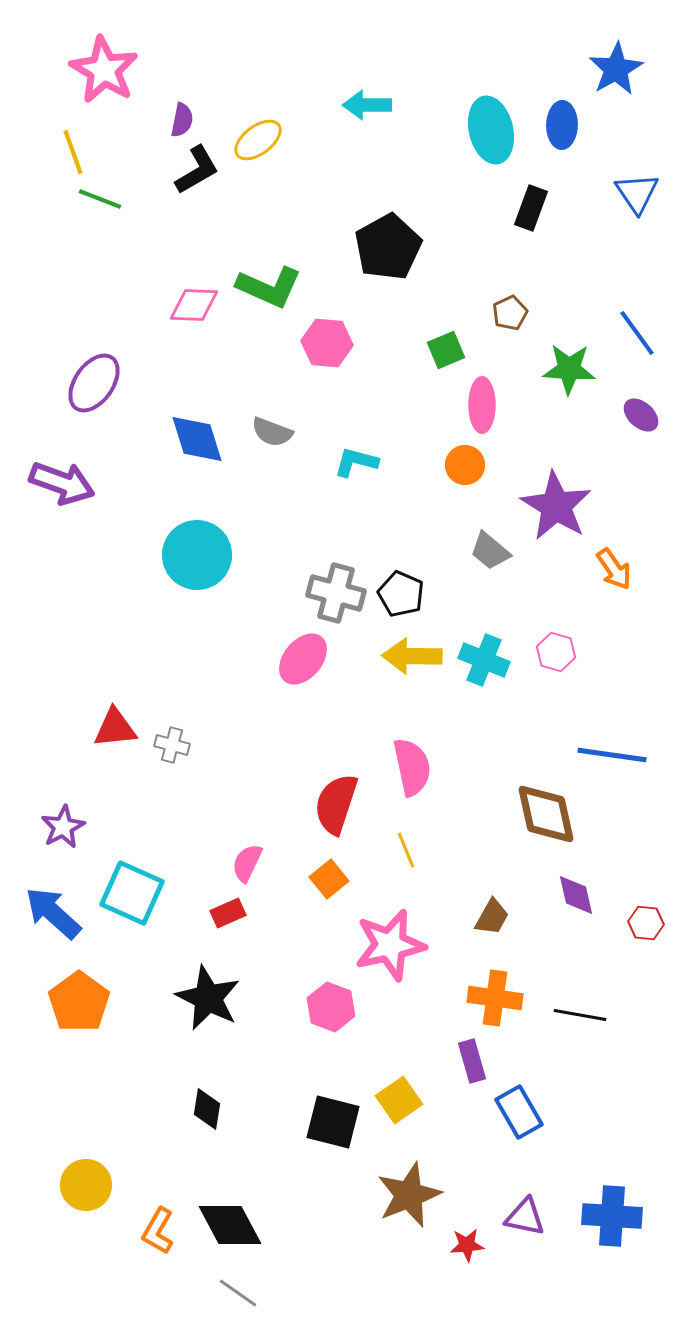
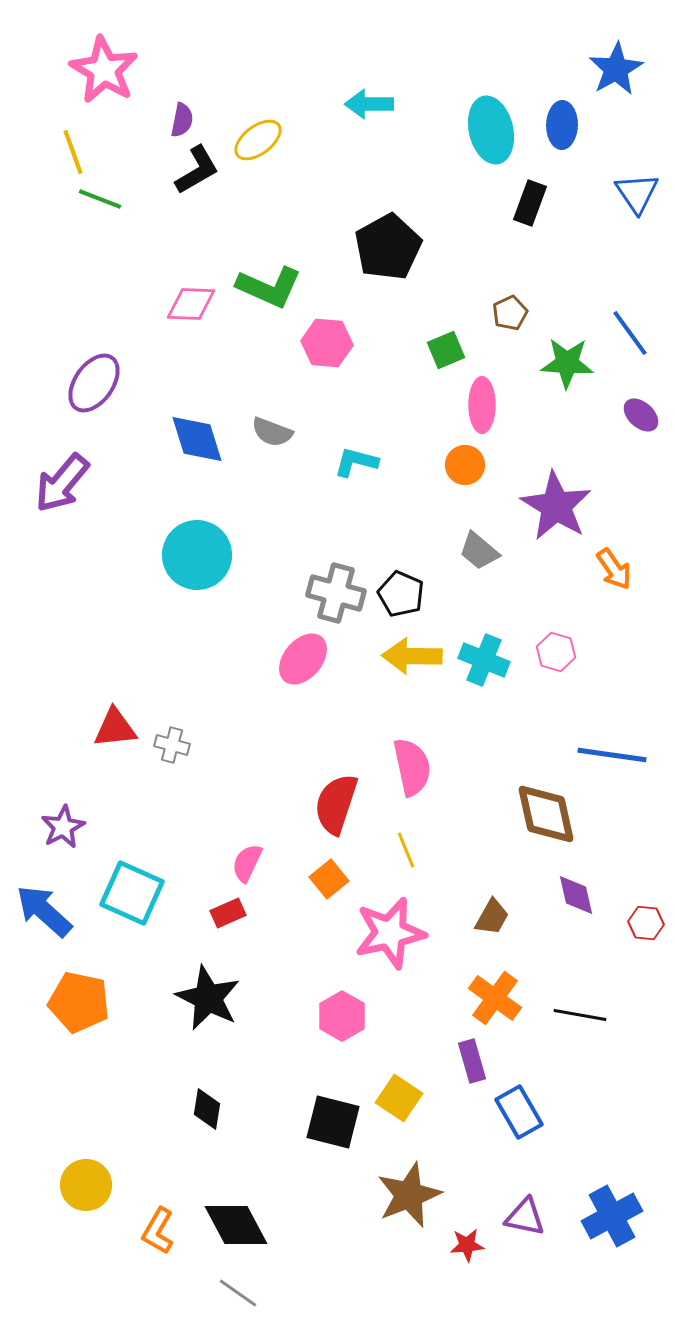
cyan arrow at (367, 105): moved 2 px right, 1 px up
black rectangle at (531, 208): moved 1 px left, 5 px up
pink diamond at (194, 305): moved 3 px left, 1 px up
blue line at (637, 333): moved 7 px left
green star at (569, 369): moved 2 px left, 6 px up
purple arrow at (62, 483): rotated 110 degrees clockwise
gray trapezoid at (490, 551): moved 11 px left
blue arrow at (53, 913): moved 9 px left, 2 px up
pink star at (390, 945): moved 12 px up
orange cross at (495, 998): rotated 28 degrees clockwise
orange pentagon at (79, 1002): rotated 24 degrees counterclockwise
pink hexagon at (331, 1007): moved 11 px right, 9 px down; rotated 9 degrees clockwise
yellow square at (399, 1100): moved 2 px up; rotated 21 degrees counterclockwise
blue cross at (612, 1216): rotated 32 degrees counterclockwise
black diamond at (230, 1225): moved 6 px right
